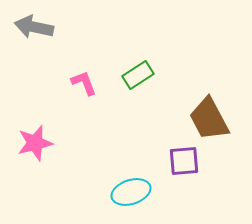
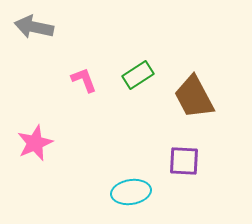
pink L-shape: moved 3 px up
brown trapezoid: moved 15 px left, 22 px up
pink star: rotated 9 degrees counterclockwise
purple square: rotated 8 degrees clockwise
cyan ellipse: rotated 9 degrees clockwise
